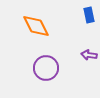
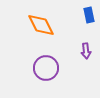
orange diamond: moved 5 px right, 1 px up
purple arrow: moved 3 px left, 4 px up; rotated 105 degrees counterclockwise
